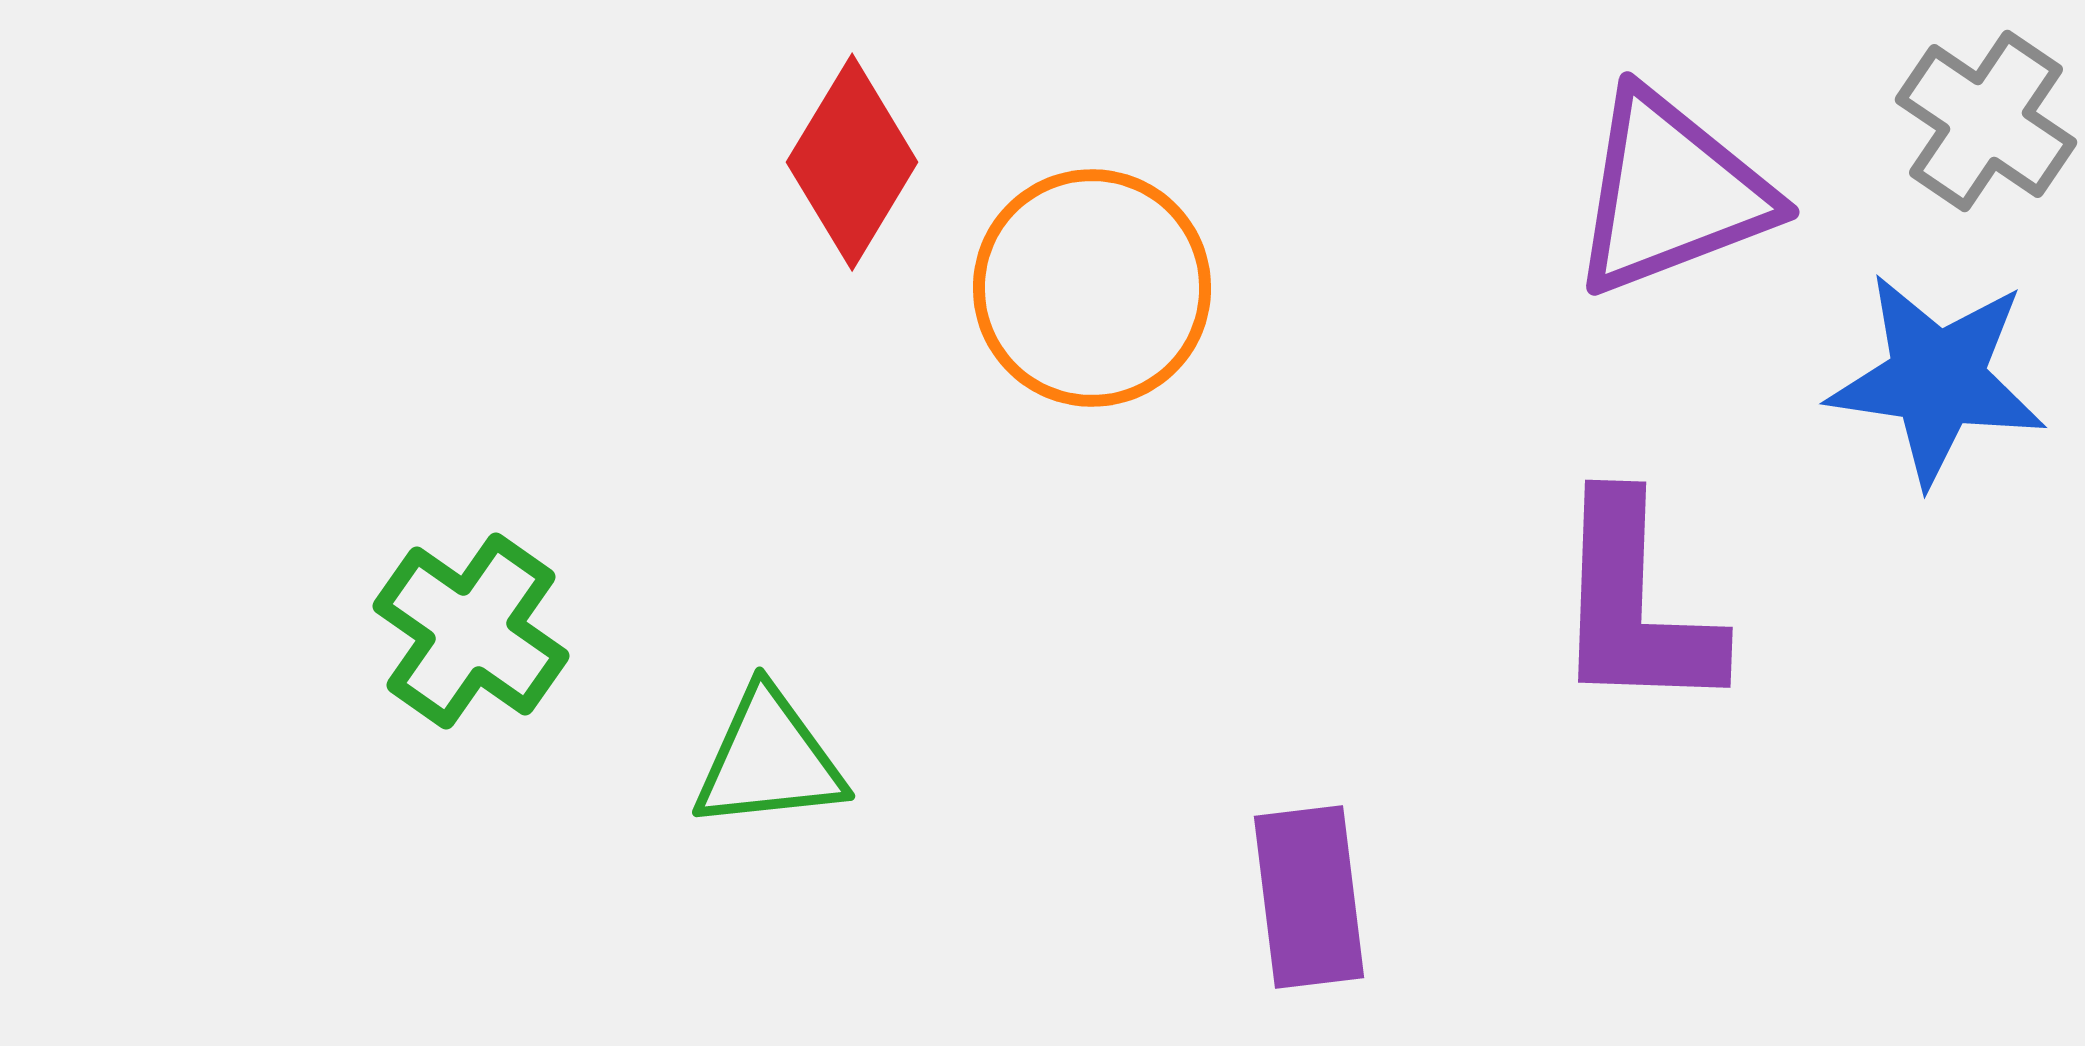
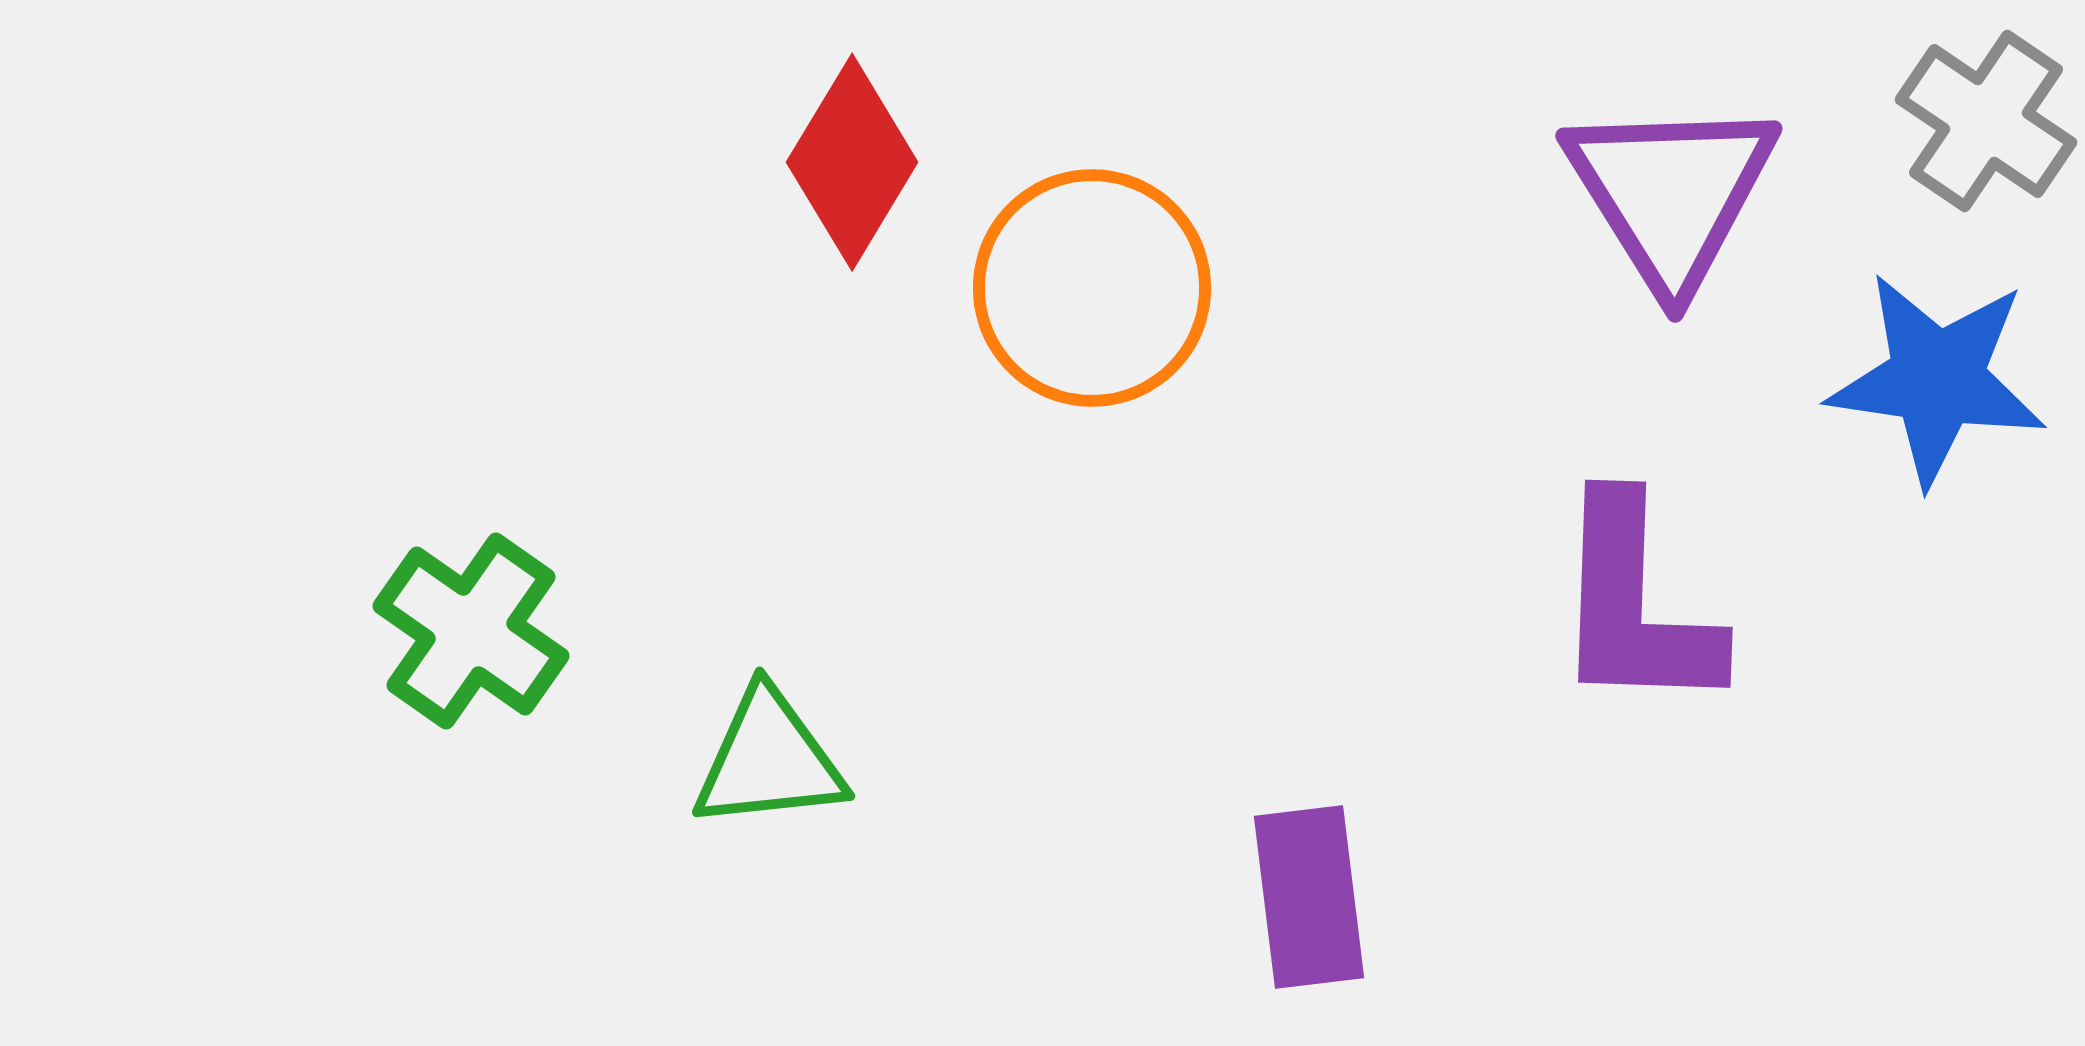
purple triangle: rotated 41 degrees counterclockwise
